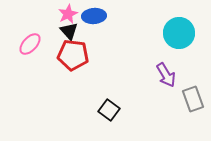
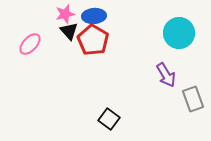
pink star: moved 3 px left; rotated 12 degrees clockwise
red pentagon: moved 20 px right, 15 px up; rotated 24 degrees clockwise
black square: moved 9 px down
